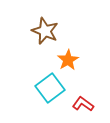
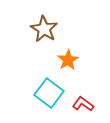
brown star: moved 1 px left, 2 px up; rotated 8 degrees clockwise
cyan square: moved 1 px left, 5 px down; rotated 16 degrees counterclockwise
